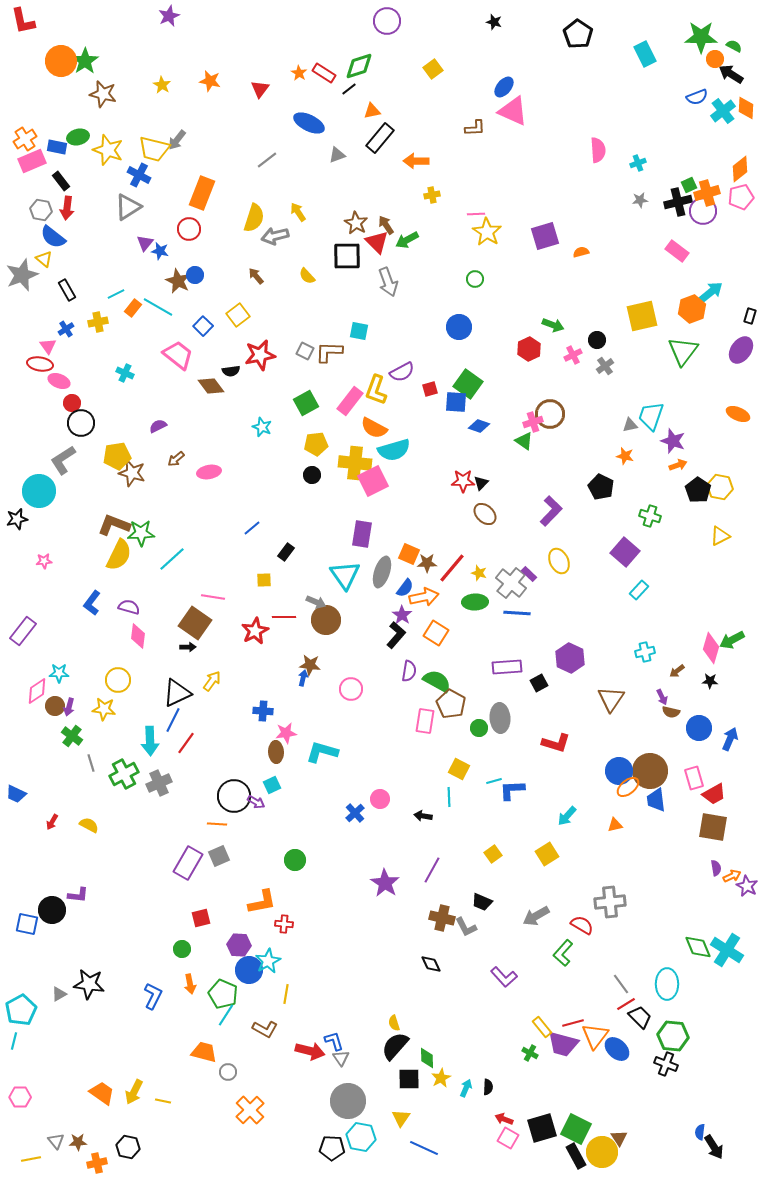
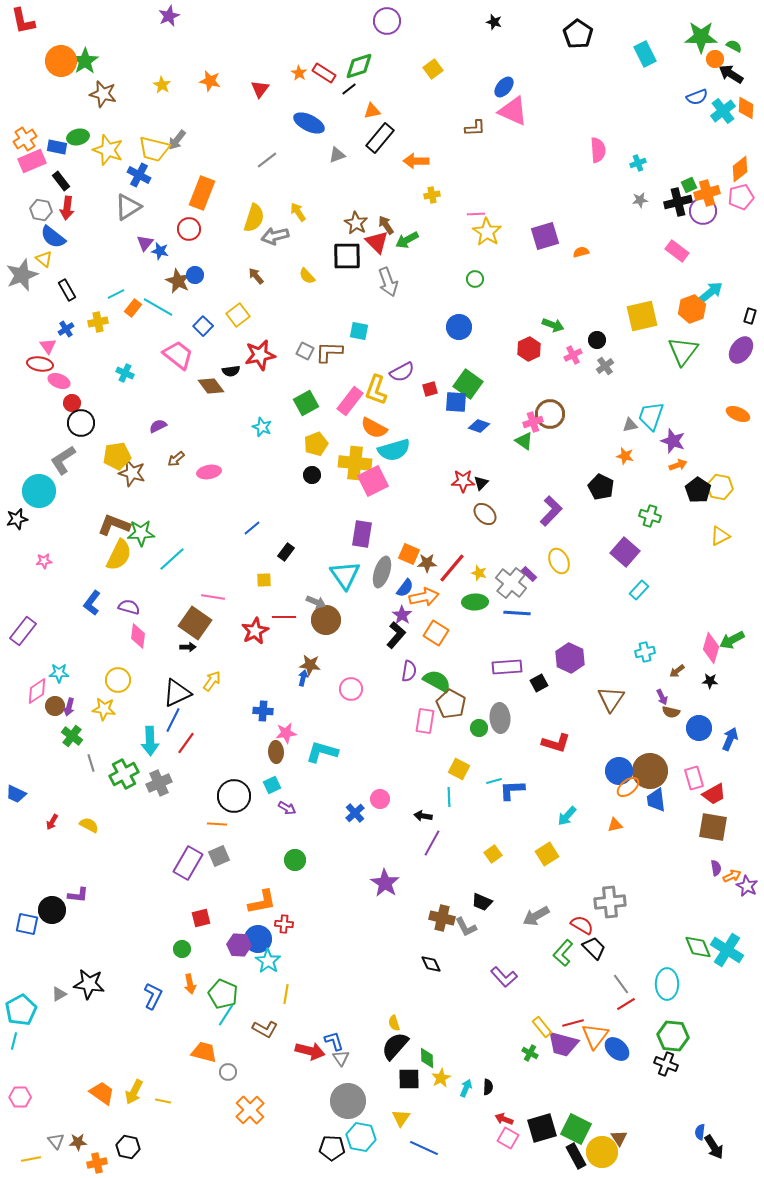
yellow pentagon at (316, 444): rotated 15 degrees counterclockwise
purple arrow at (256, 802): moved 31 px right, 6 px down
purple line at (432, 870): moved 27 px up
cyan star at (268, 961): rotated 10 degrees counterclockwise
blue circle at (249, 970): moved 9 px right, 31 px up
black trapezoid at (640, 1017): moved 46 px left, 69 px up
